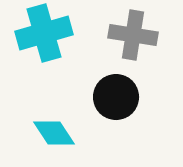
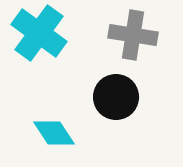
cyan cross: moved 5 px left; rotated 38 degrees counterclockwise
